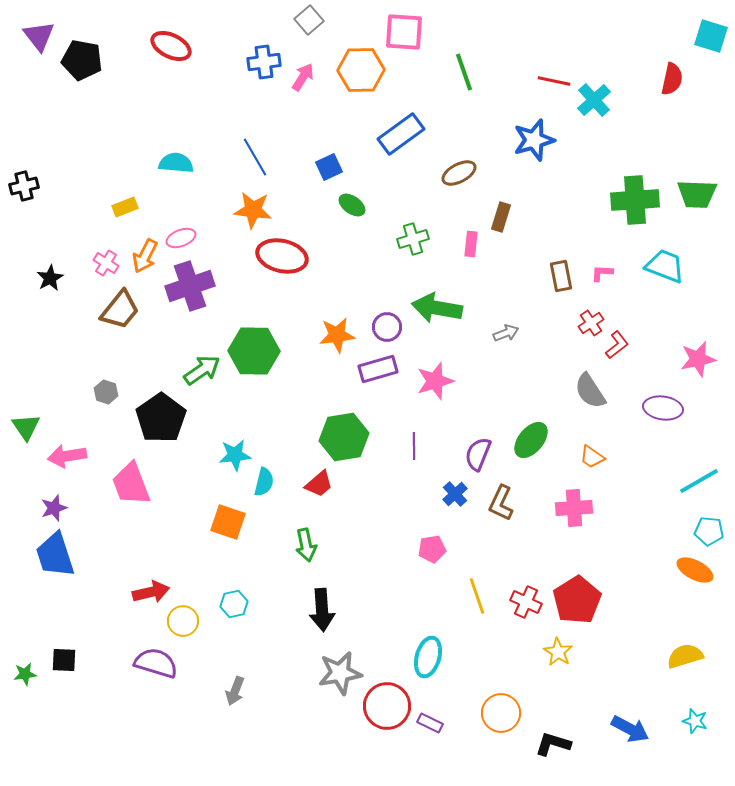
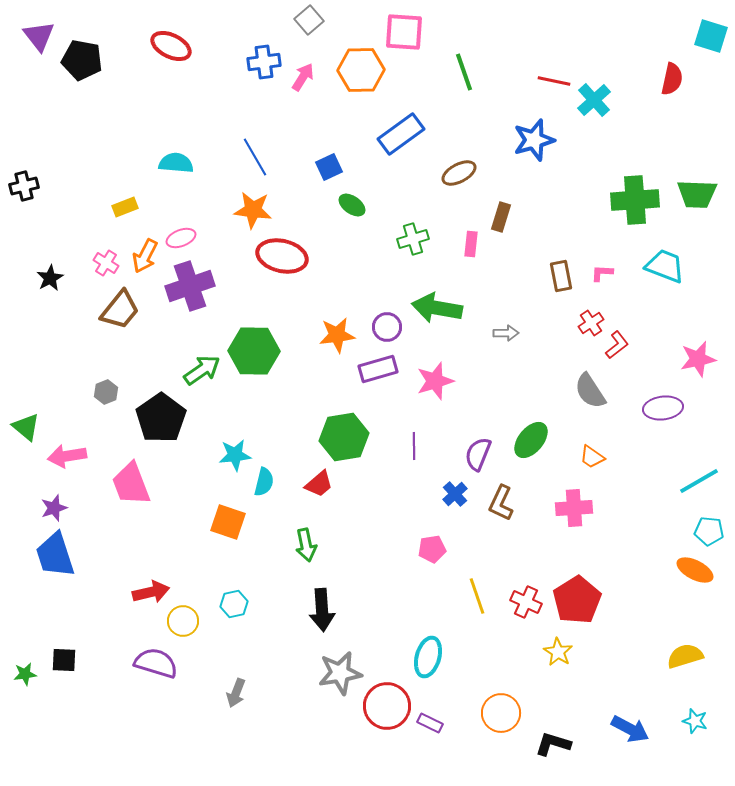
gray arrow at (506, 333): rotated 20 degrees clockwise
gray hexagon at (106, 392): rotated 20 degrees clockwise
purple ellipse at (663, 408): rotated 15 degrees counterclockwise
green triangle at (26, 427): rotated 16 degrees counterclockwise
gray arrow at (235, 691): moved 1 px right, 2 px down
